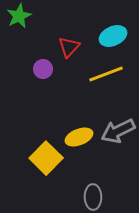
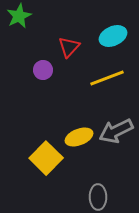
purple circle: moved 1 px down
yellow line: moved 1 px right, 4 px down
gray arrow: moved 2 px left
gray ellipse: moved 5 px right
